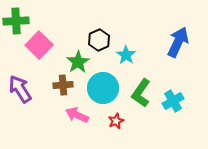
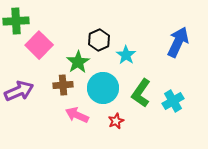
purple arrow: moved 1 px left, 2 px down; rotated 100 degrees clockwise
